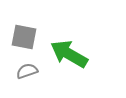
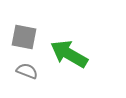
gray semicircle: rotated 40 degrees clockwise
